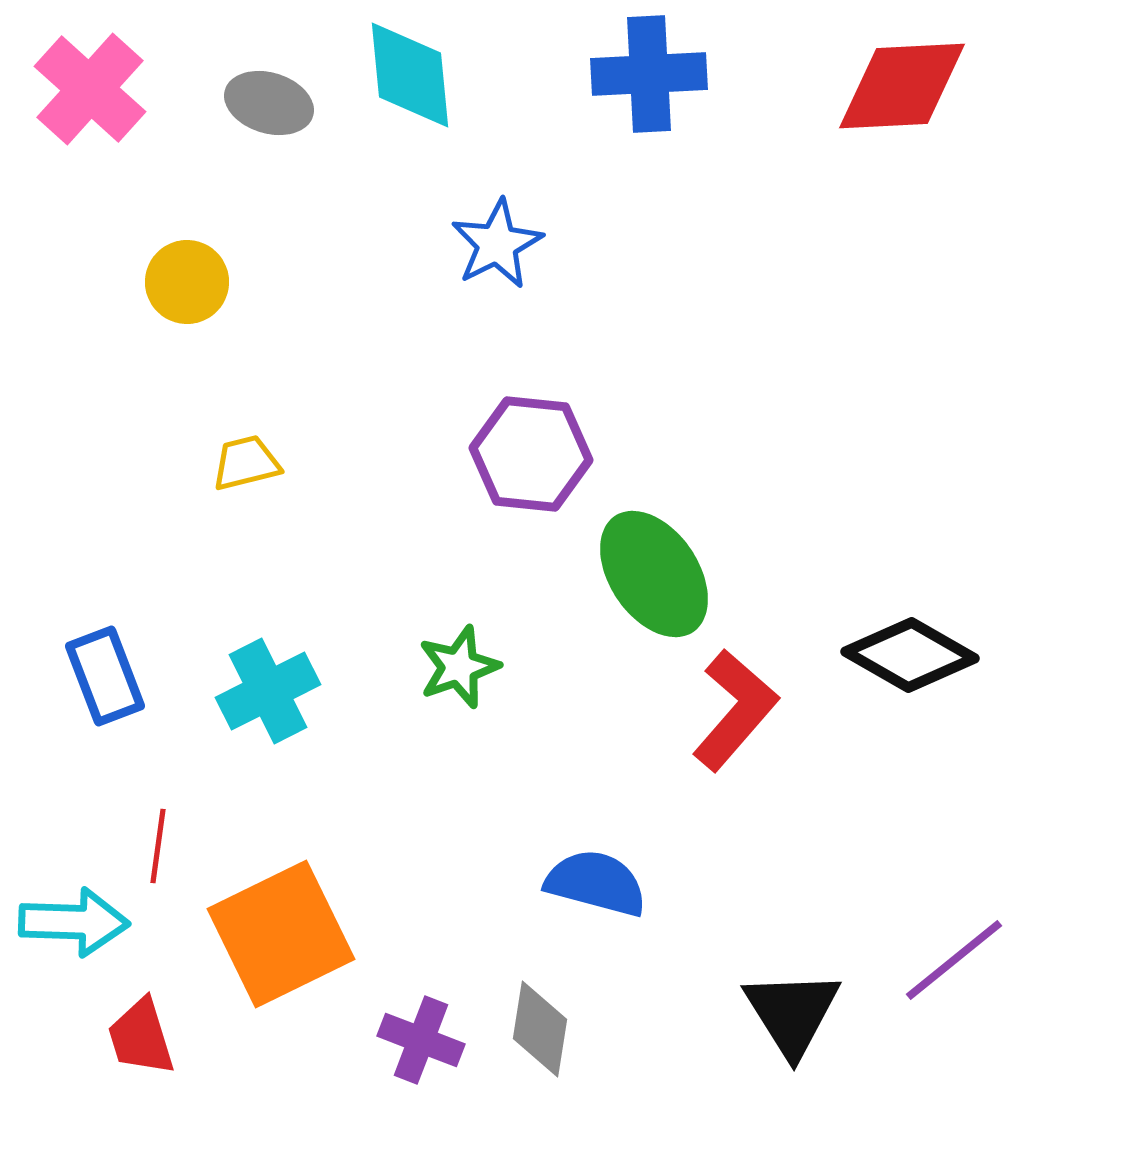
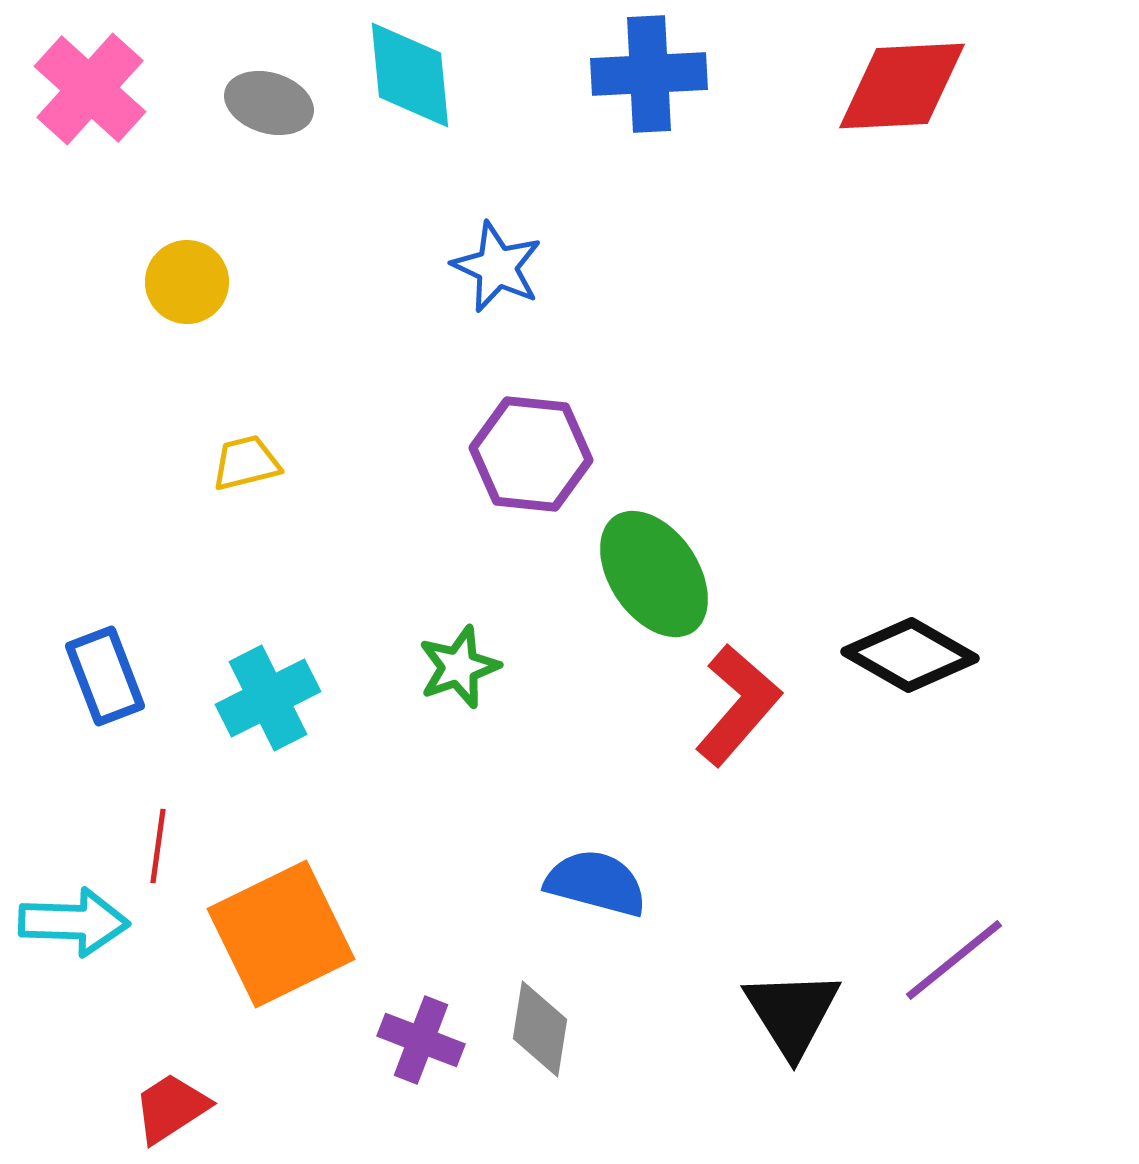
blue star: moved 23 px down; rotated 20 degrees counterclockwise
cyan cross: moved 7 px down
red L-shape: moved 3 px right, 5 px up
red trapezoid: moved 30 px right, 71 px down; rotated 74 degrees clockwise
